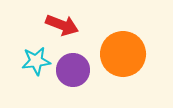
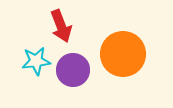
red arrow: moved 1 px left, 1 px down; rotated 48 degrees clockwise
